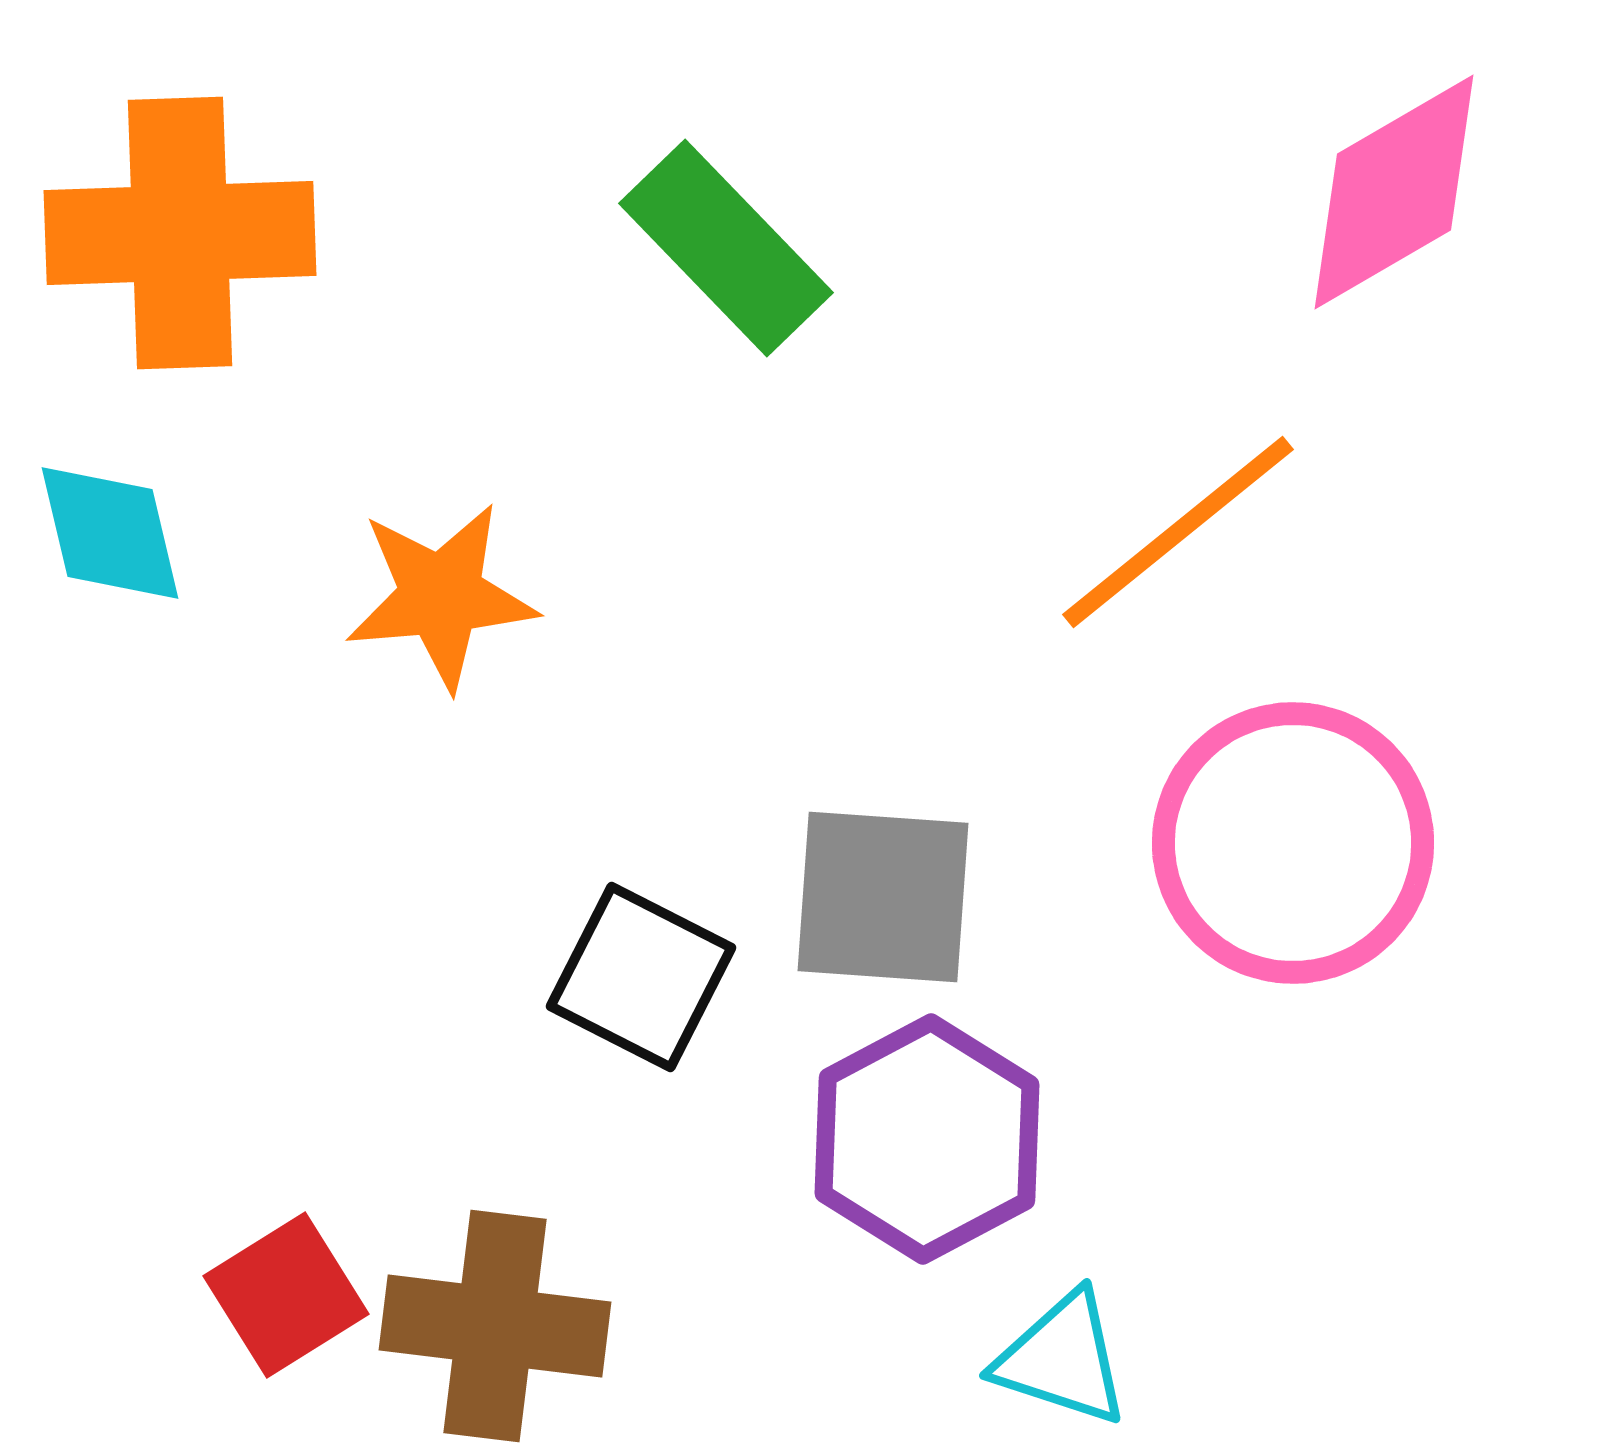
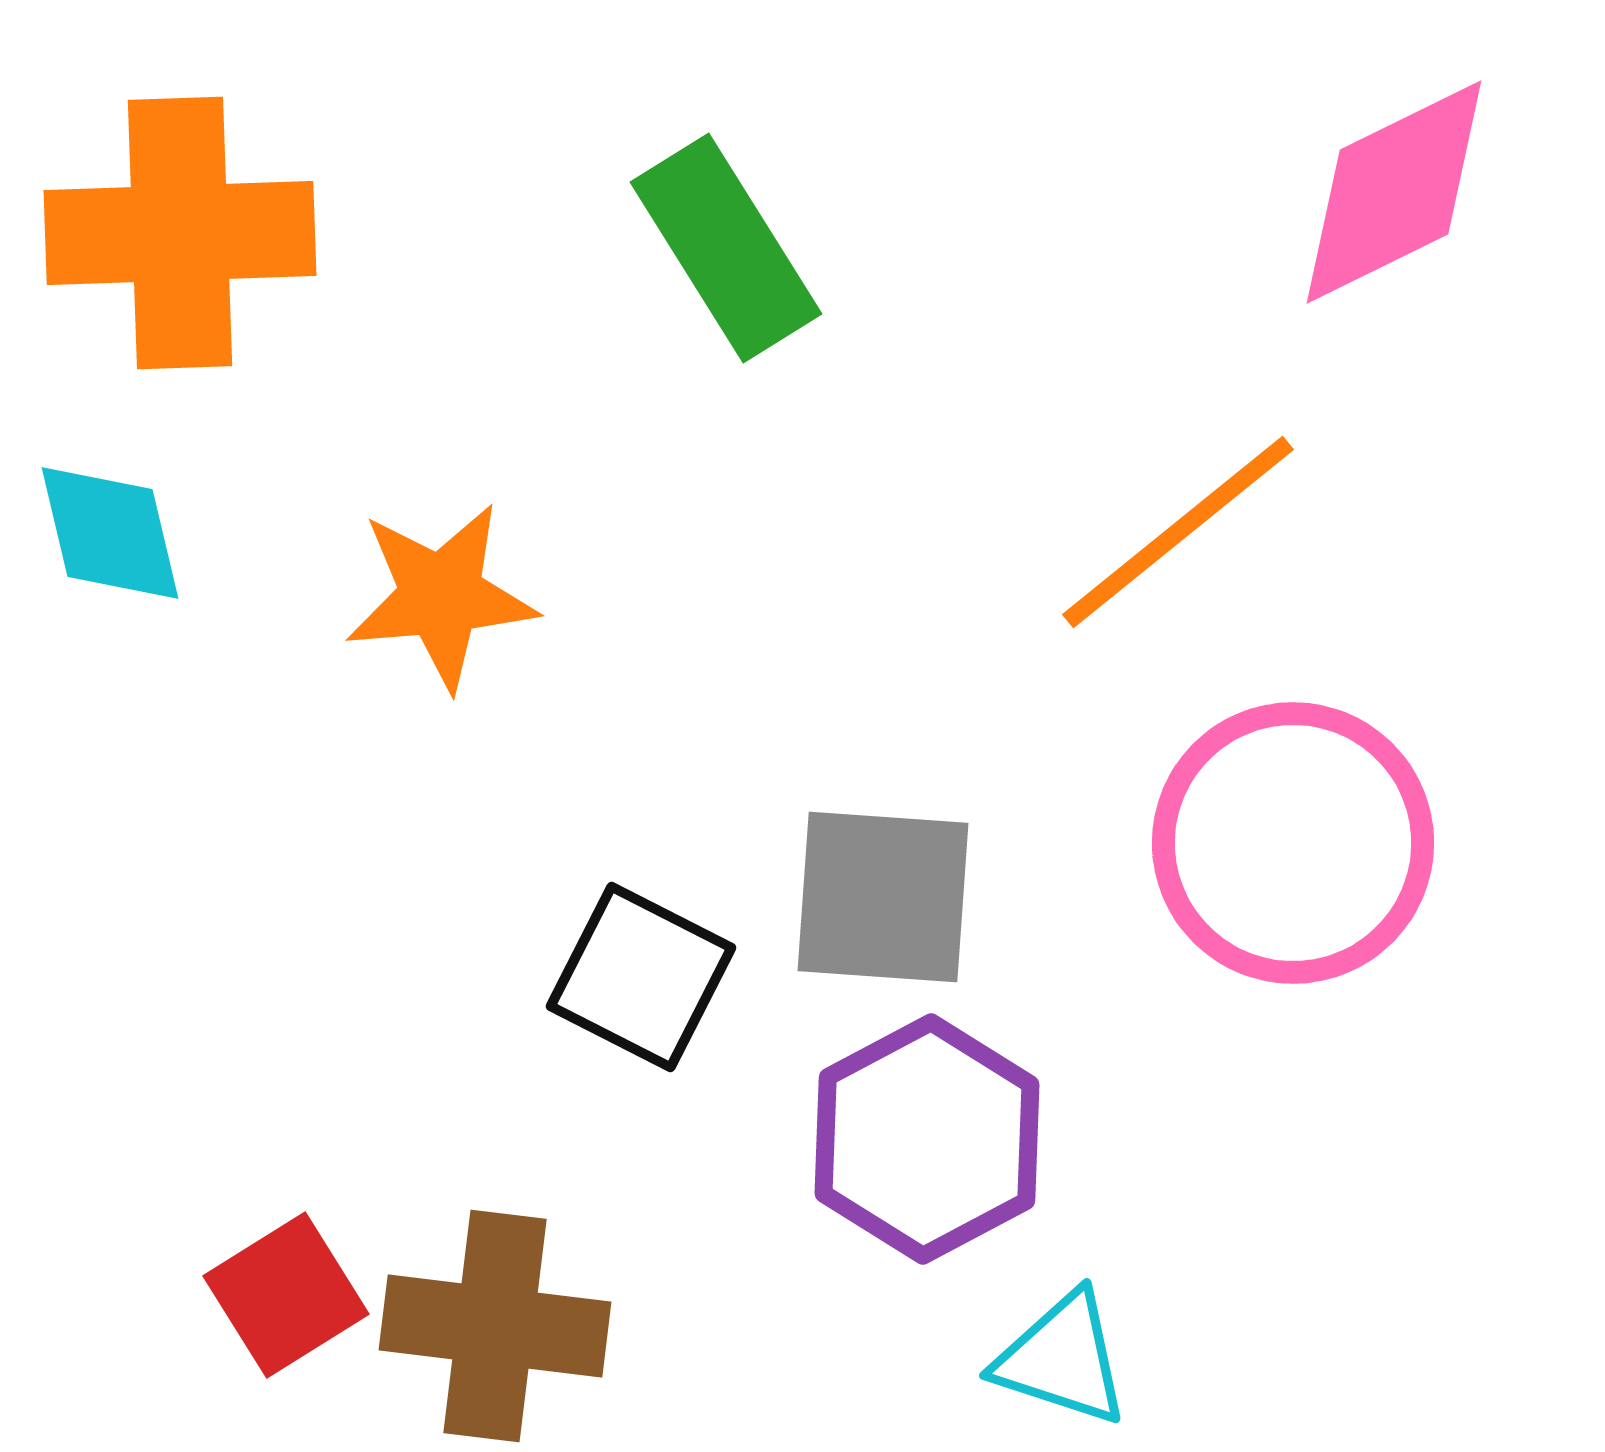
pink diamond: rotated 4 degrees clockwise
green rectangle: rotated 12 degrees clockwise
